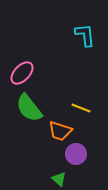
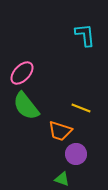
green semicircle: moved 3 px left, 2 px up
green triangle: moved 3 px right; rotated 21 degrees counterclockwise
